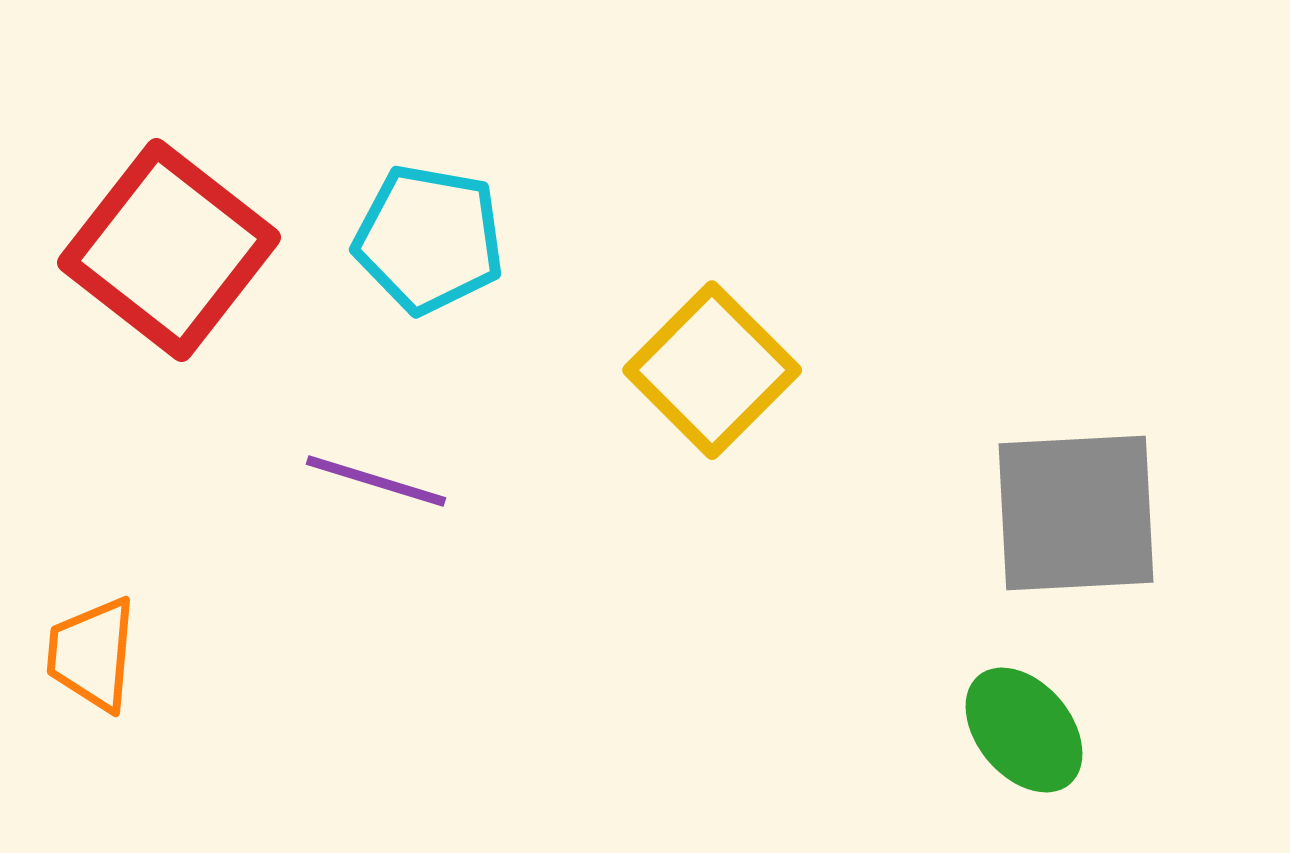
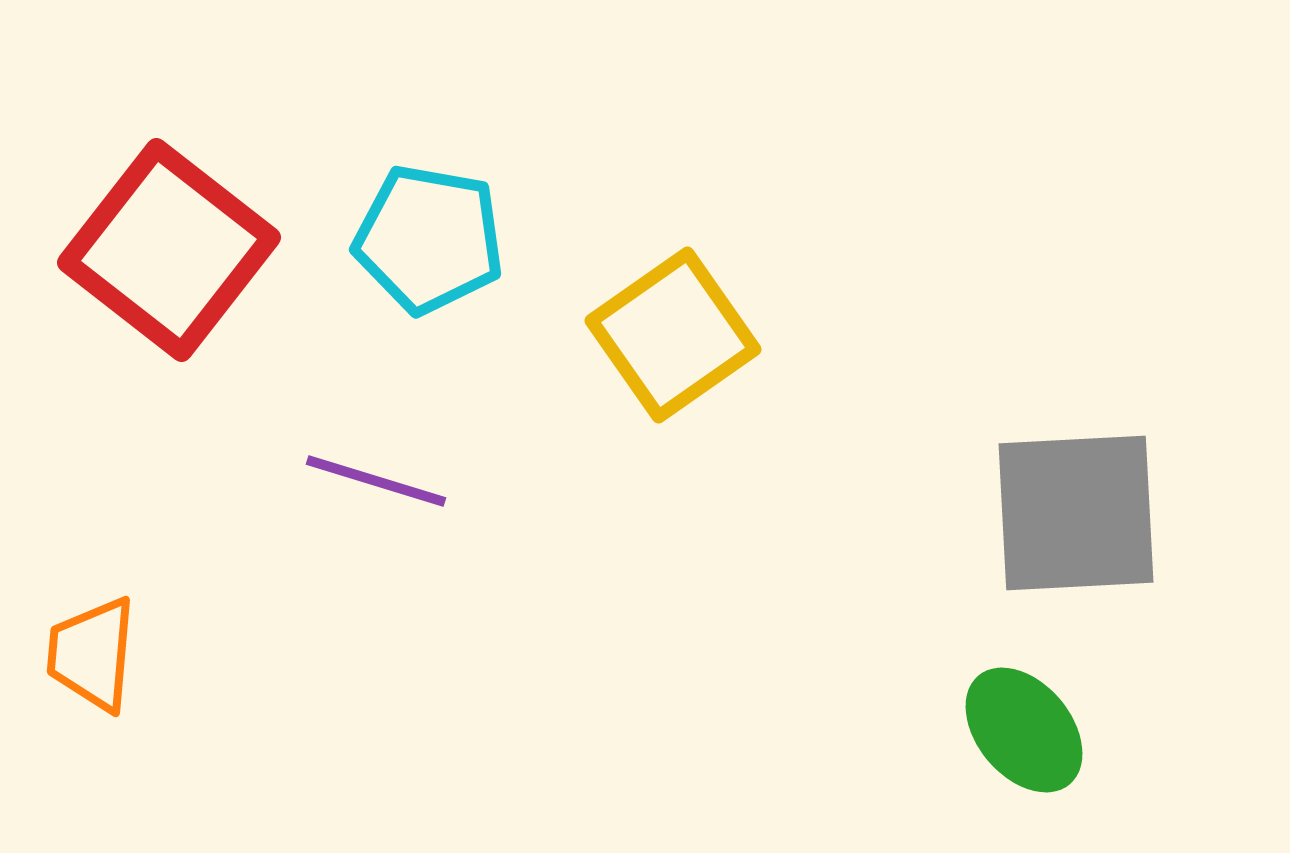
yellow square: moved 39 px left, 35 px up; rotated 10 degrees clockwise
